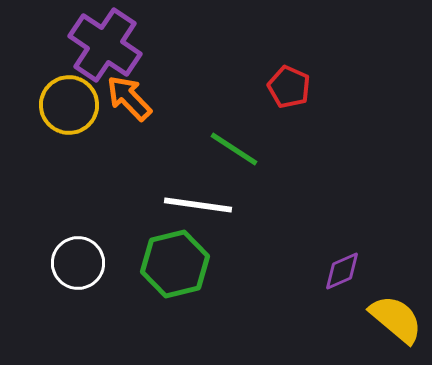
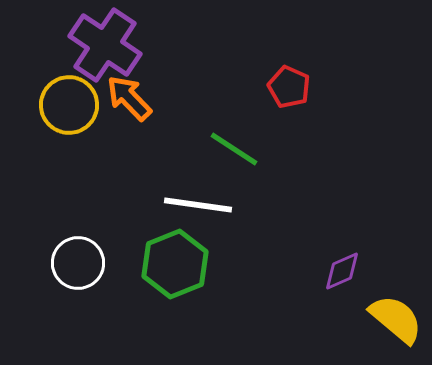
green hexagon: rotated 8 degrees counterclockwise
